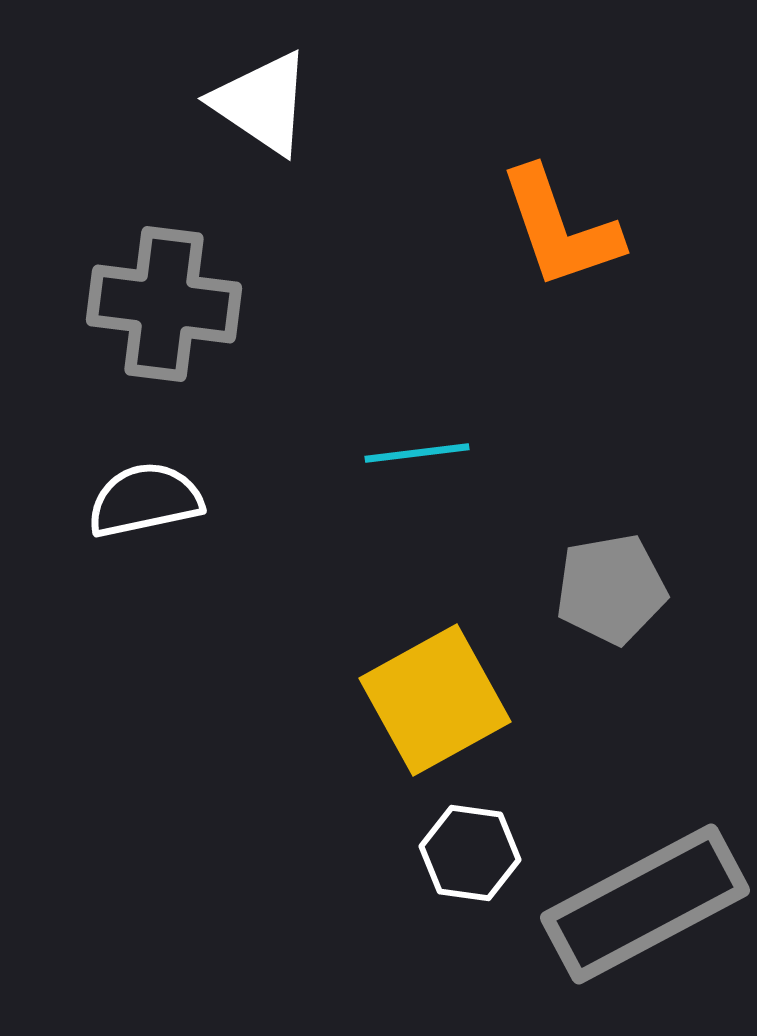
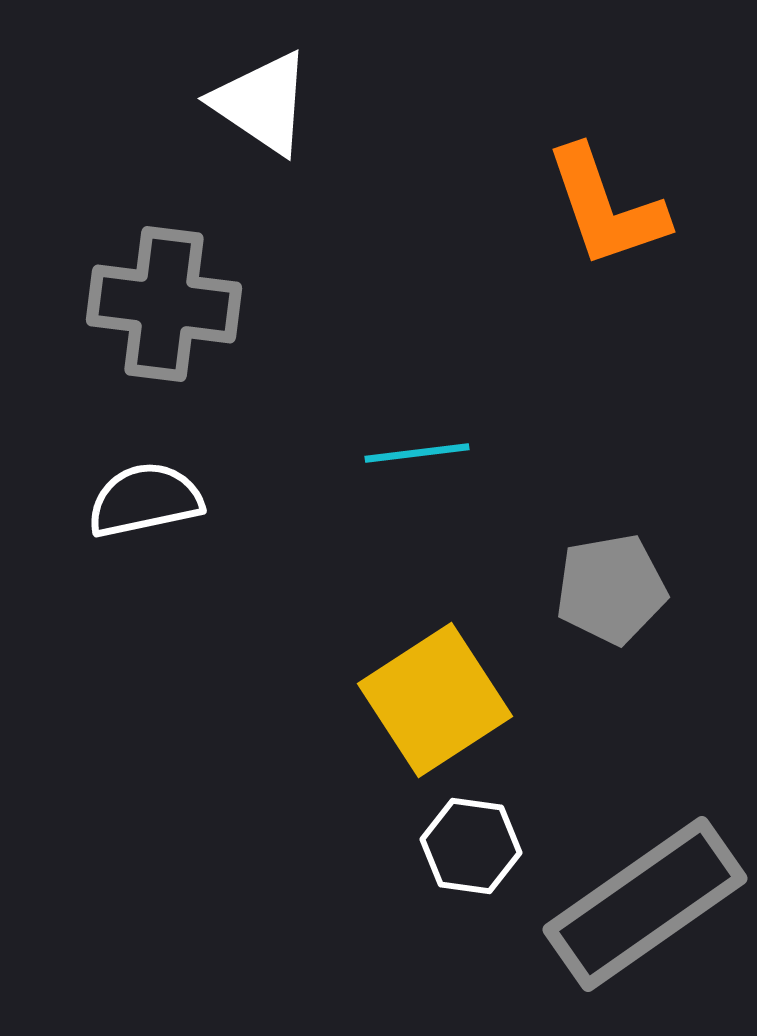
orange L-shape: moved 46 px right, 21 px up
yellow square: rotated 4 degrees counterclockwise
white hexagon: moved 1 px right, 7 px up
gray rectangle: rotated 7 degrees counterclockwise
